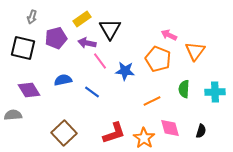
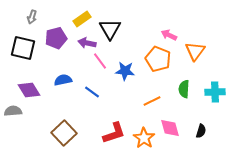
gray semicircle: moved 4 px up
